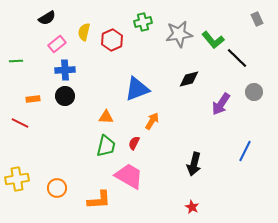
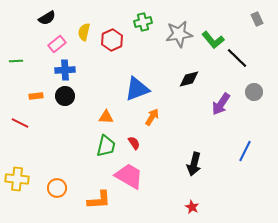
orange rectangle: moved 3 px right, 3 px up
orange arrow: moved 4 px up
red semicircle: rotated 120 degrees clockwise
yellow cross: rotated 15 degrees clockwise
